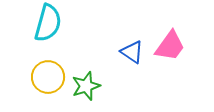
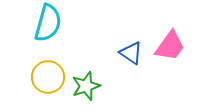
blue triangle: moved 1 px left, 1 px down
